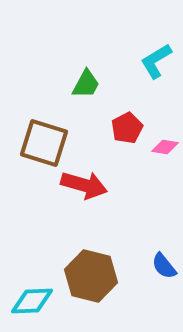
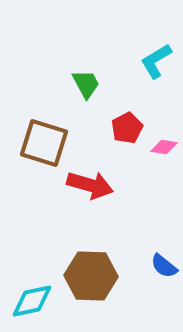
green trapezoid: rotated 56 degrees counterclockwise
pink diamond: moved 1 px left
red arrow: moved 6 px right
blue semicircle: rotated 12 degrees counterclockwise
brown hexagon: rotated 12 degrees counterclockwise
cyan diamond: rotated 9 degrees counterclockwise
